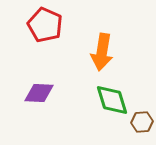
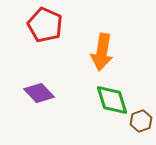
purple diamond: rotated 44 degrees clockwise
brown hexagon: moved 1 px left, 1 px up; rotated 15 degrees counterclockwise
